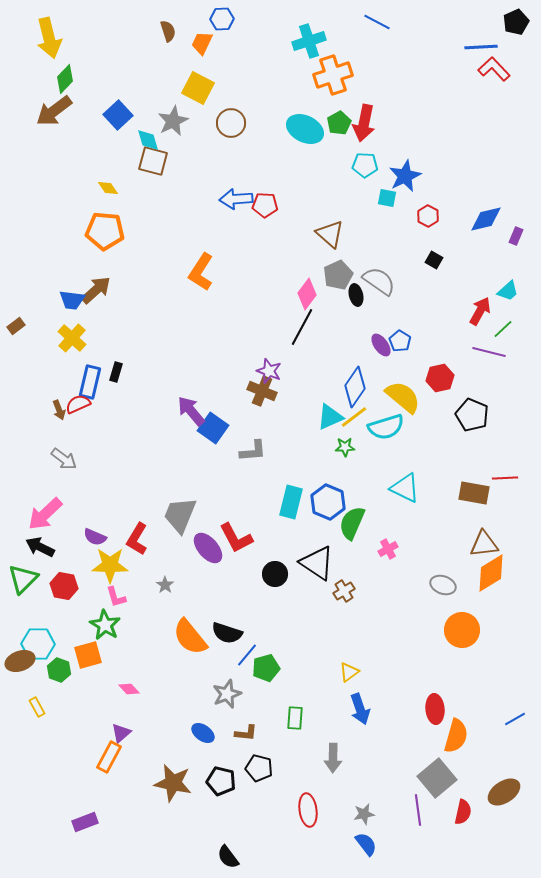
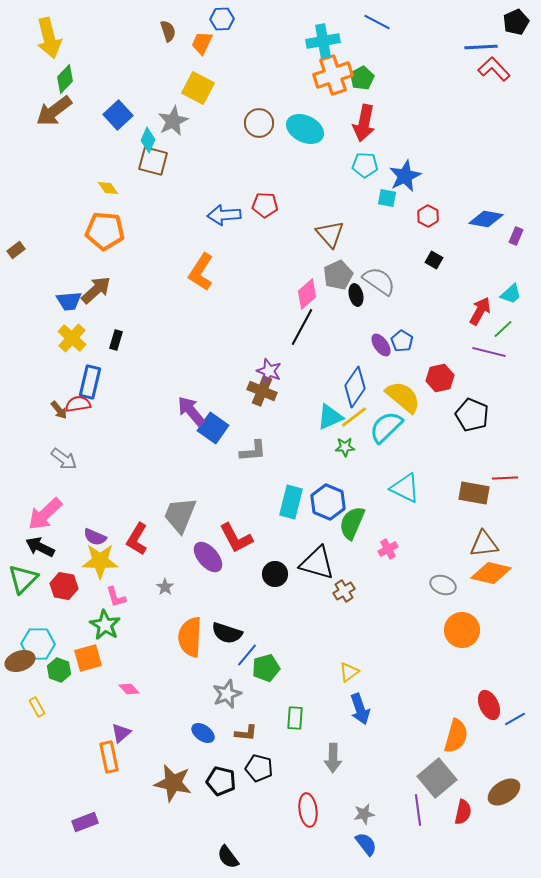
cyan cross at (309, 41): moved 14 px right; rotated 8 degrees clockwise
brown circle at (231, 123): moved 28 px right
green pentagon at (339, 123): moved 23 px right, 45 px up
cyan diamond at (148, 140): rotated 40 degrees clockwise
blue arrow at (236, 199): moved 12 px left, 16 px down
blue diamond at (486, 219): rotated 24 degrees clockwise
brown triangle at (330, 234): rotated 8 degrees clockwise
cyan trapezoid at (508, 291): moved 3 px right, 3 px down
pink diamond at (307, 294): rotated 12 degrees clockwise
blue trapezoid at (72, 300): moved 3 px left, 1 px down; rotated 12 degrees counterclockwise
brown rectangle at (16, 326): moved 76 px up
blue pentagon at (400, 341): moved 2 px right
black rectangle at (116, 372): moved 32 px up
red semicircle at (78, 404): rotated 15 degrees clockwise
brown arrow at (59, 410): rotated 18 degrees counterclockwise
cyan semicircle at (386, 427): rotated 153 degrees clockwise
purple ellipse at (208, 548): moved 9 px down
black triangle at (317, 563): rotated 18 degrees counterclockwise
yellow star at (110, 565): moved 10 px left, 4 px up
orange diamond at (491, 573): rotated 45 degrees clockwise
gray star at (165, 585): moved 2 px down
orange semicircle at (190, 637): rotated 42 degrees clockwise
orange square at (88, 655): moved 3 px down
red ellipse at (435, 709): moved 54 px right, 4 px up; rotated 20 degrees counterclockwise
orange rectangle at (109, 757): rotated 40 degrees counterclockwise
